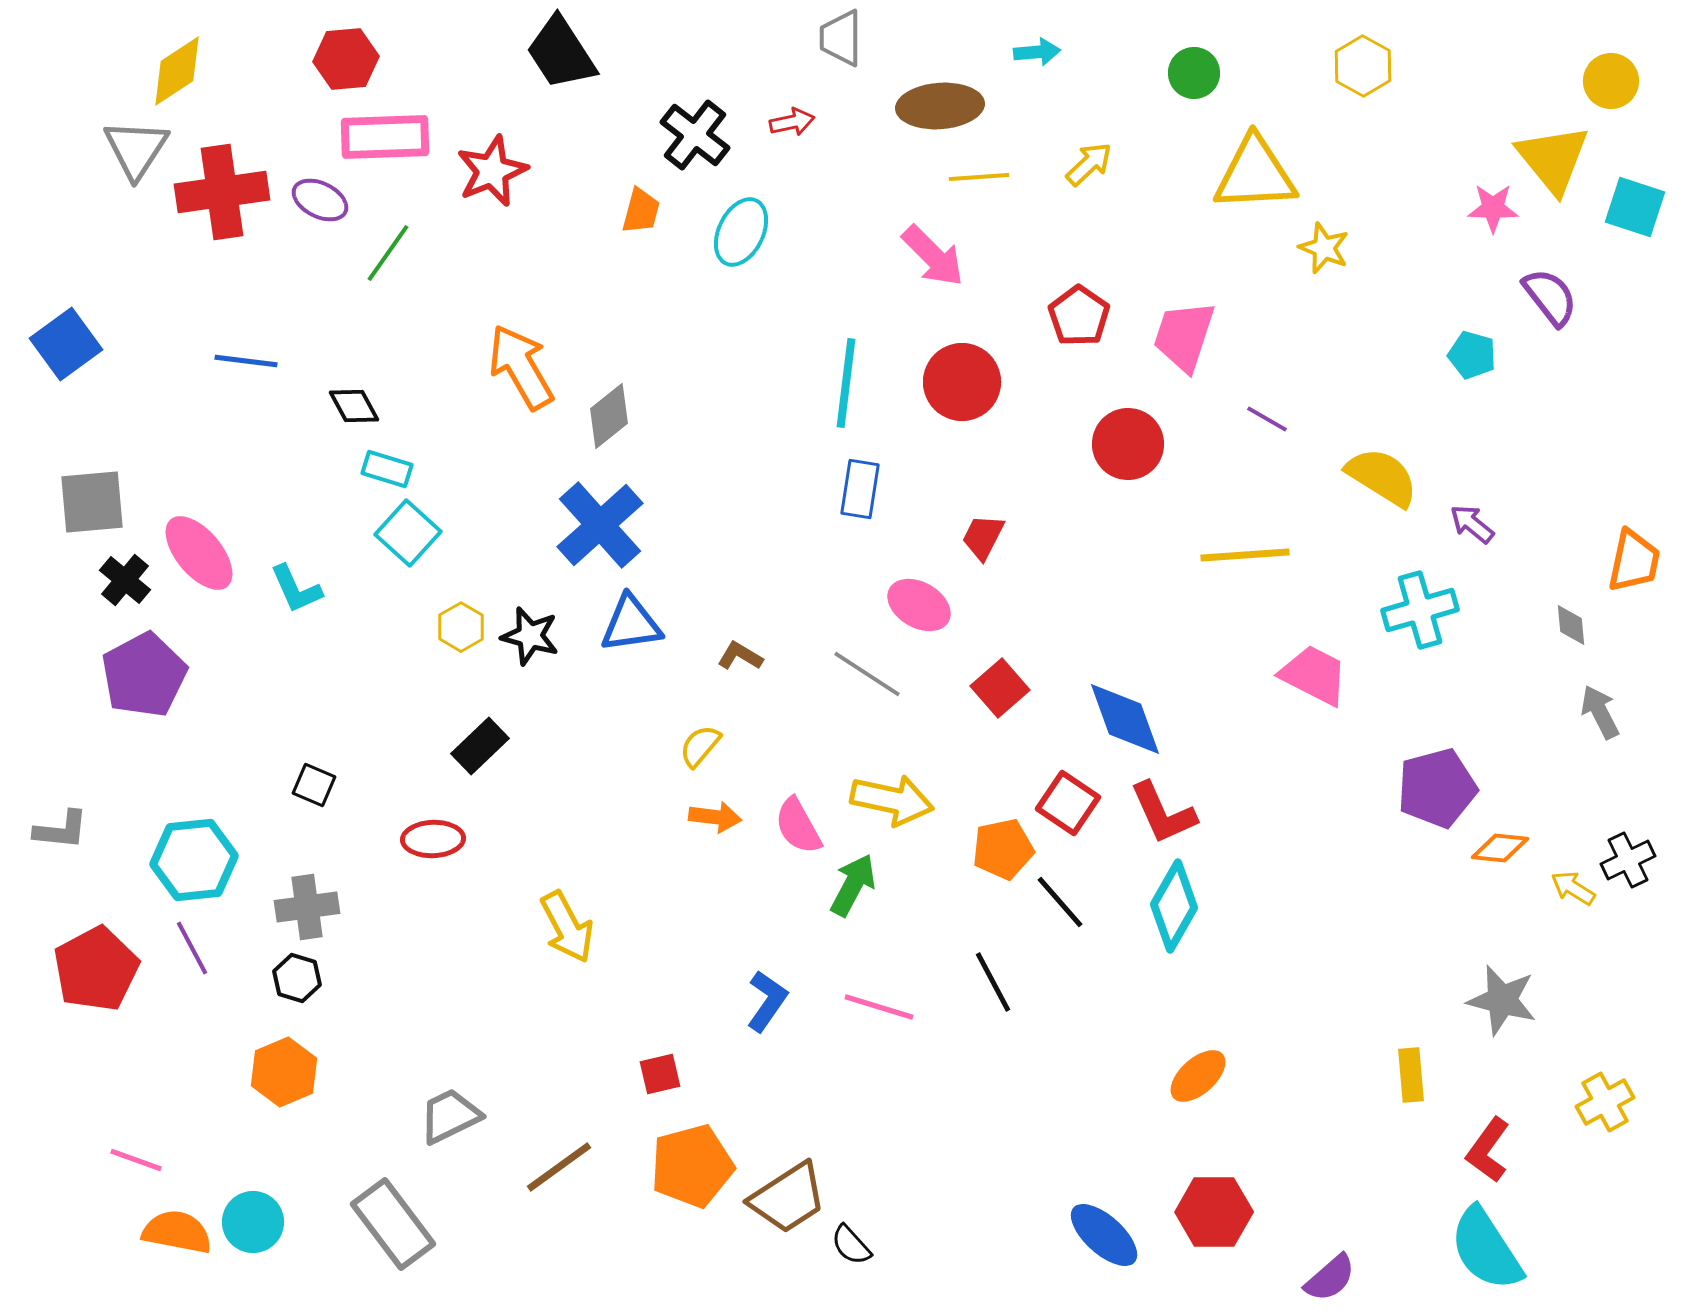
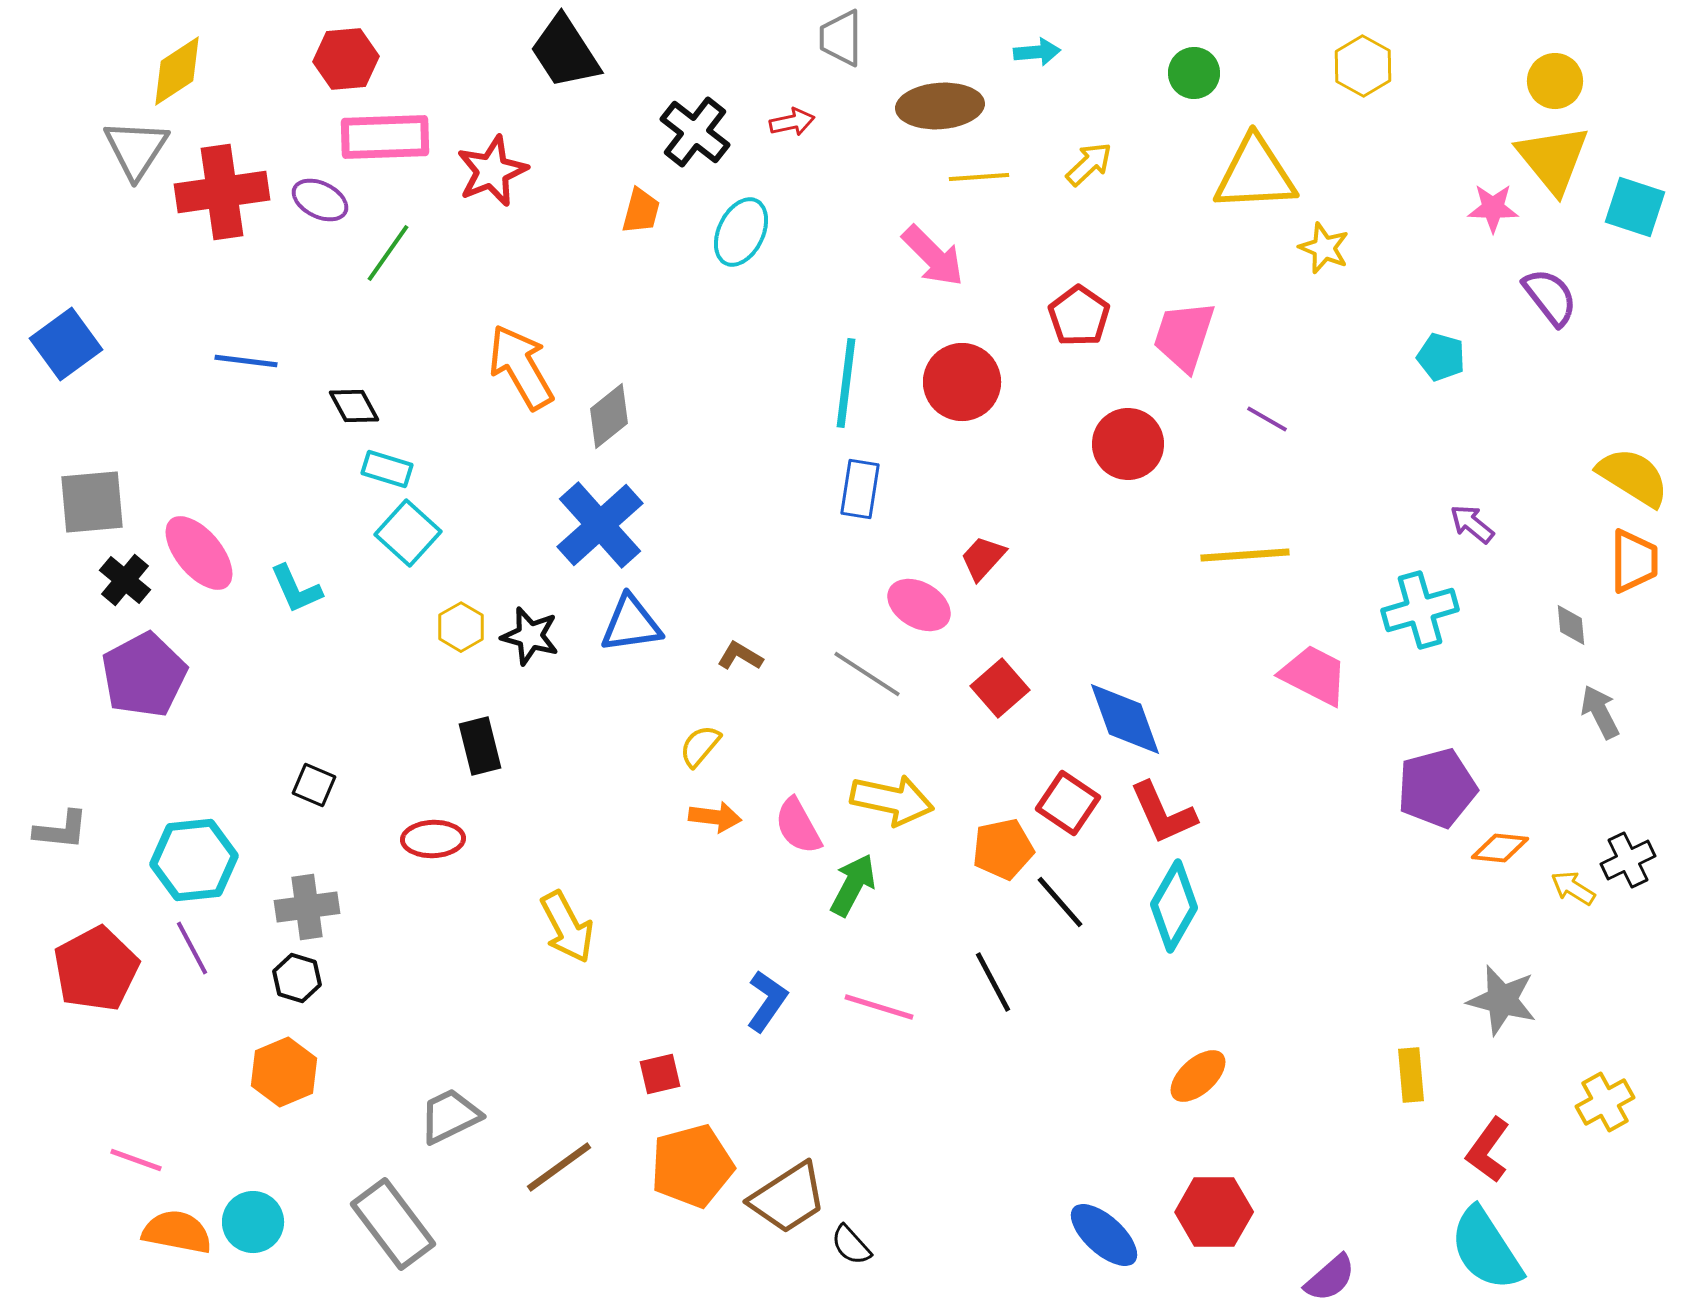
black trapezoid at (561, 53): moved 4 px right, 1 px up
yellow circle at (1611, 81): moved 56 px left
black cross at (695, 135): moved 3 px up
cyan pentagon at (1472, 355): moved 31 px left, 2 px down
yellow semicircle at (1382, 477): moved 251 px right
red trapezoid at (983, 537): moved 21 px down; rotated 15 degrees clockwise
orange trapezoid at (1634, 561): rotated 12 degrees counterclockwise
black rectangle at (480, 746): rotated 60 degrees counterclockwise
